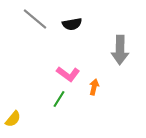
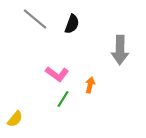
black semicircle: rotated 60 degrees counterclockwise
pink L-shape: moved 11 px left
orange arrow: moved 4 px left, 2 px up
green line: moved 4 px right
yellow semicircle: moved 2 px right
